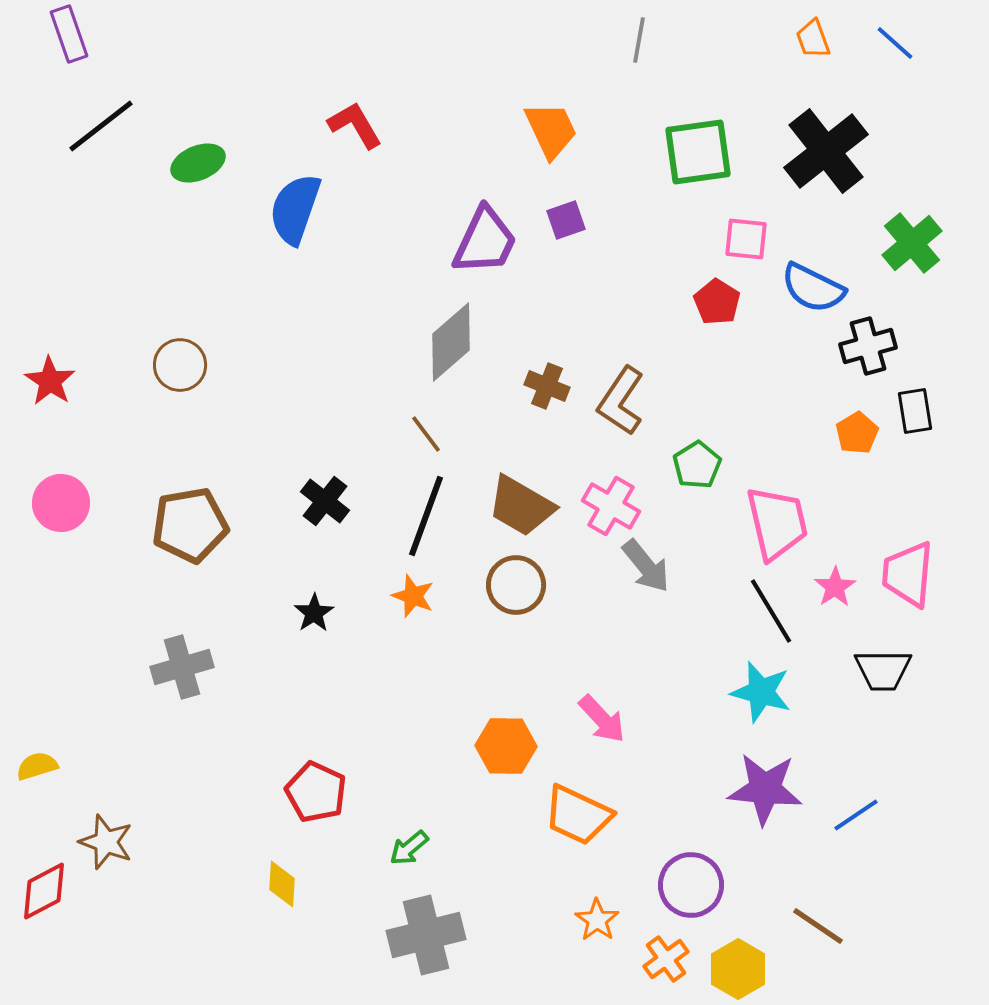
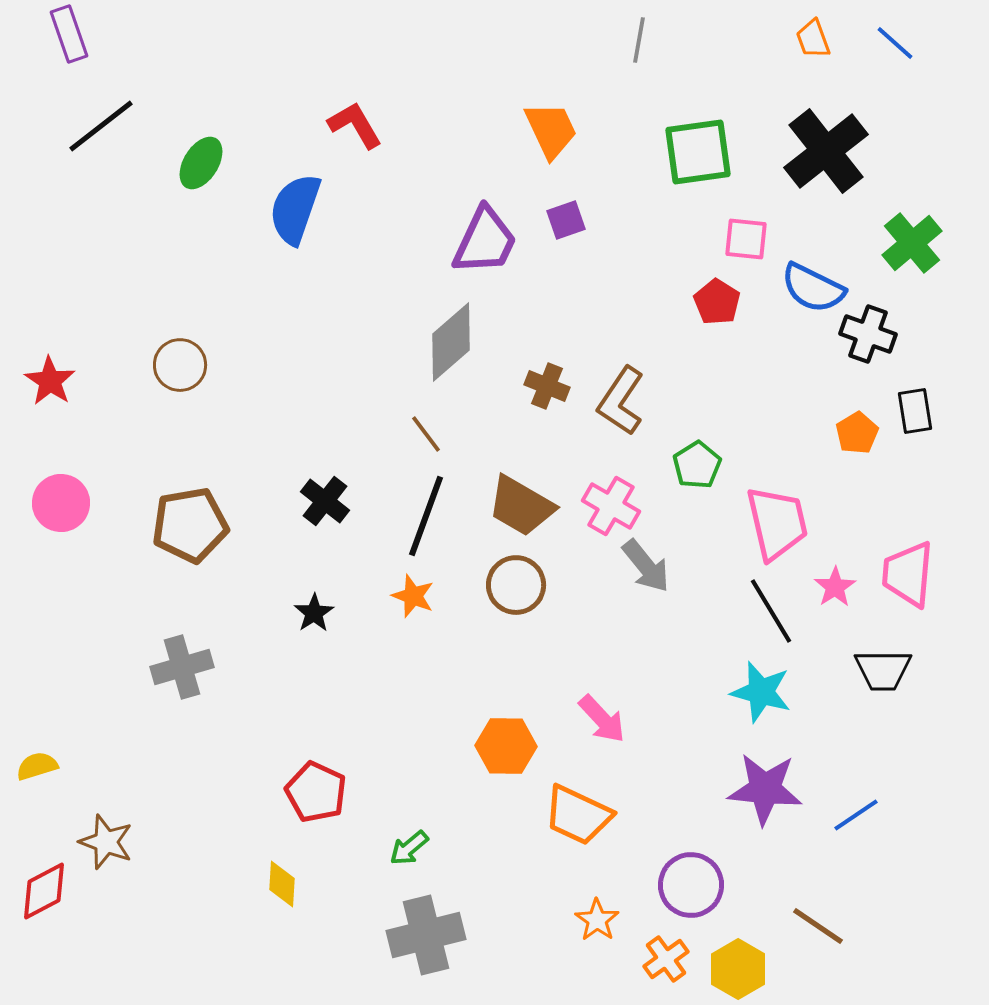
green ellipse at (198, 163): moved 3 px right; rotated 36 degrees counterclockwise
black cross at (868, 346): moved 12 px up; rotated 36 degrees clockwise
